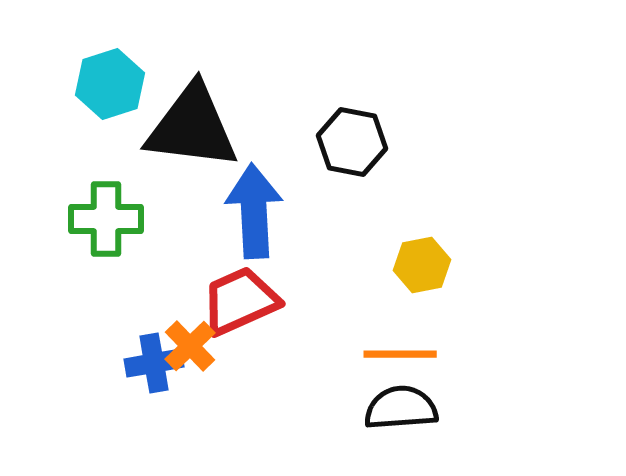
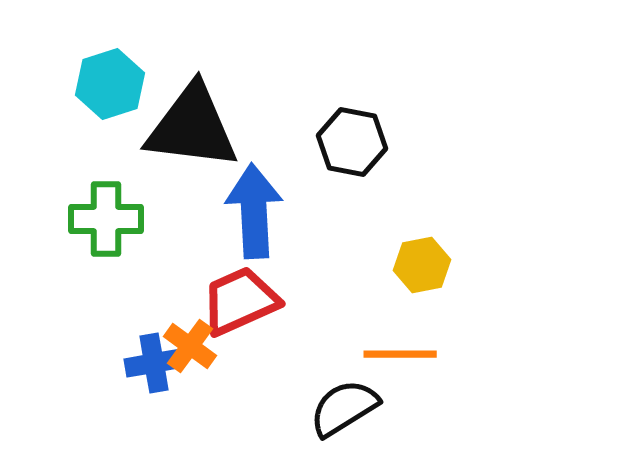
orange cross: rotated 10 degrees counterclockwise
black semicircle: moved 57 px left; rotated 28 degrees counterclockwise
